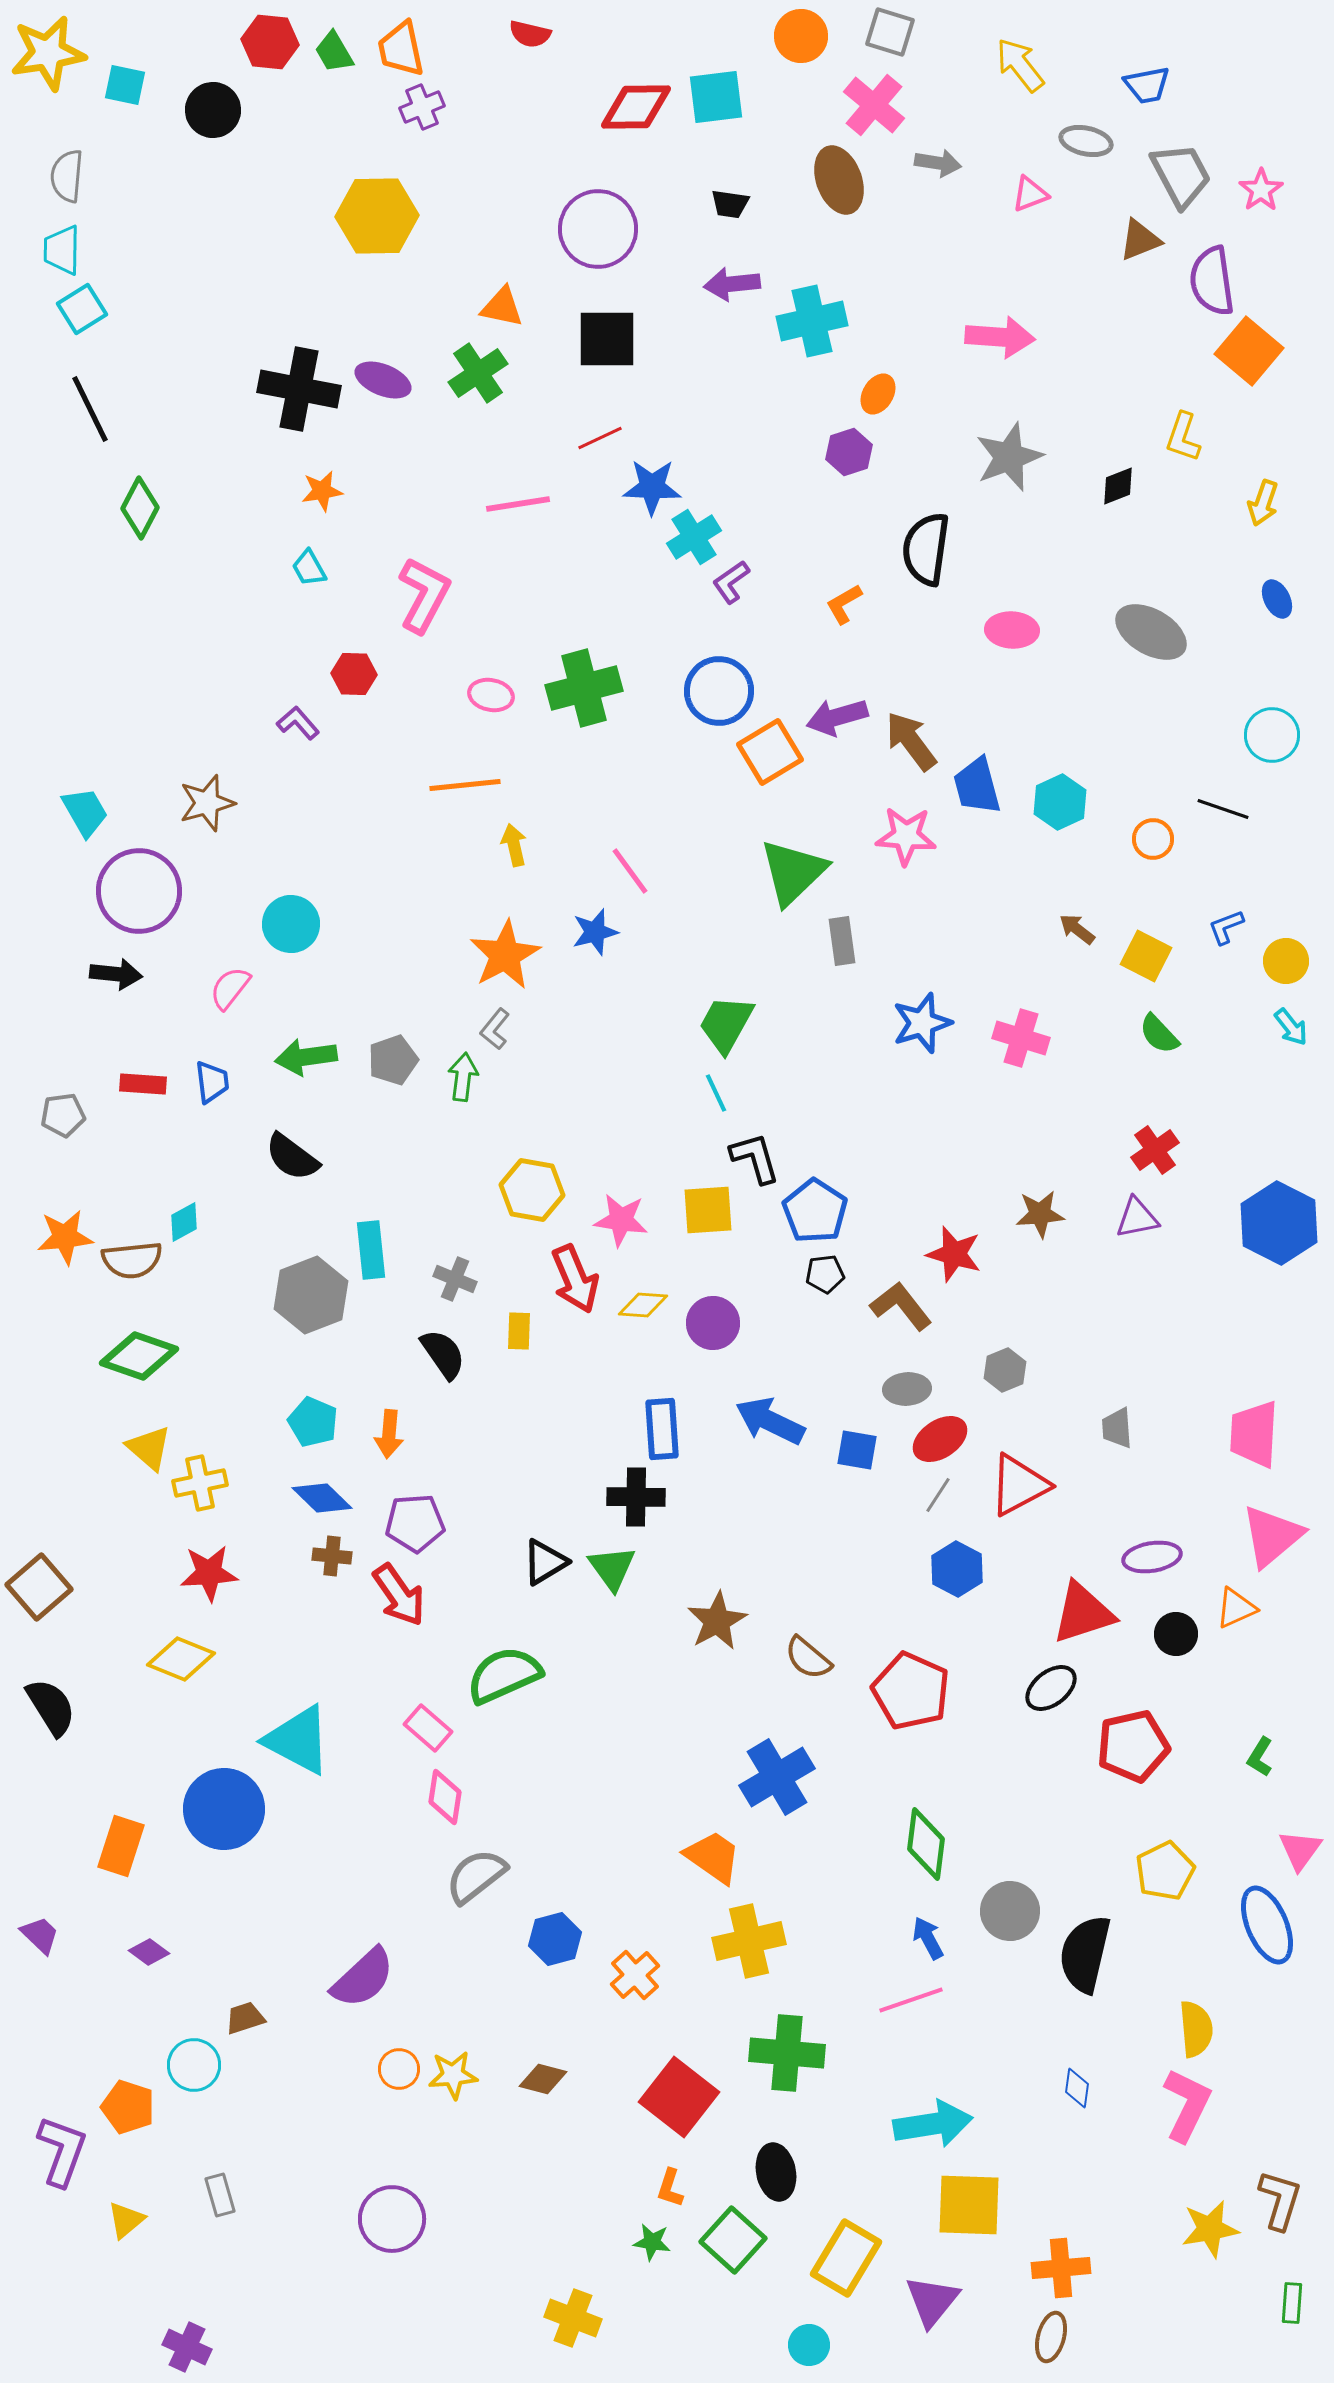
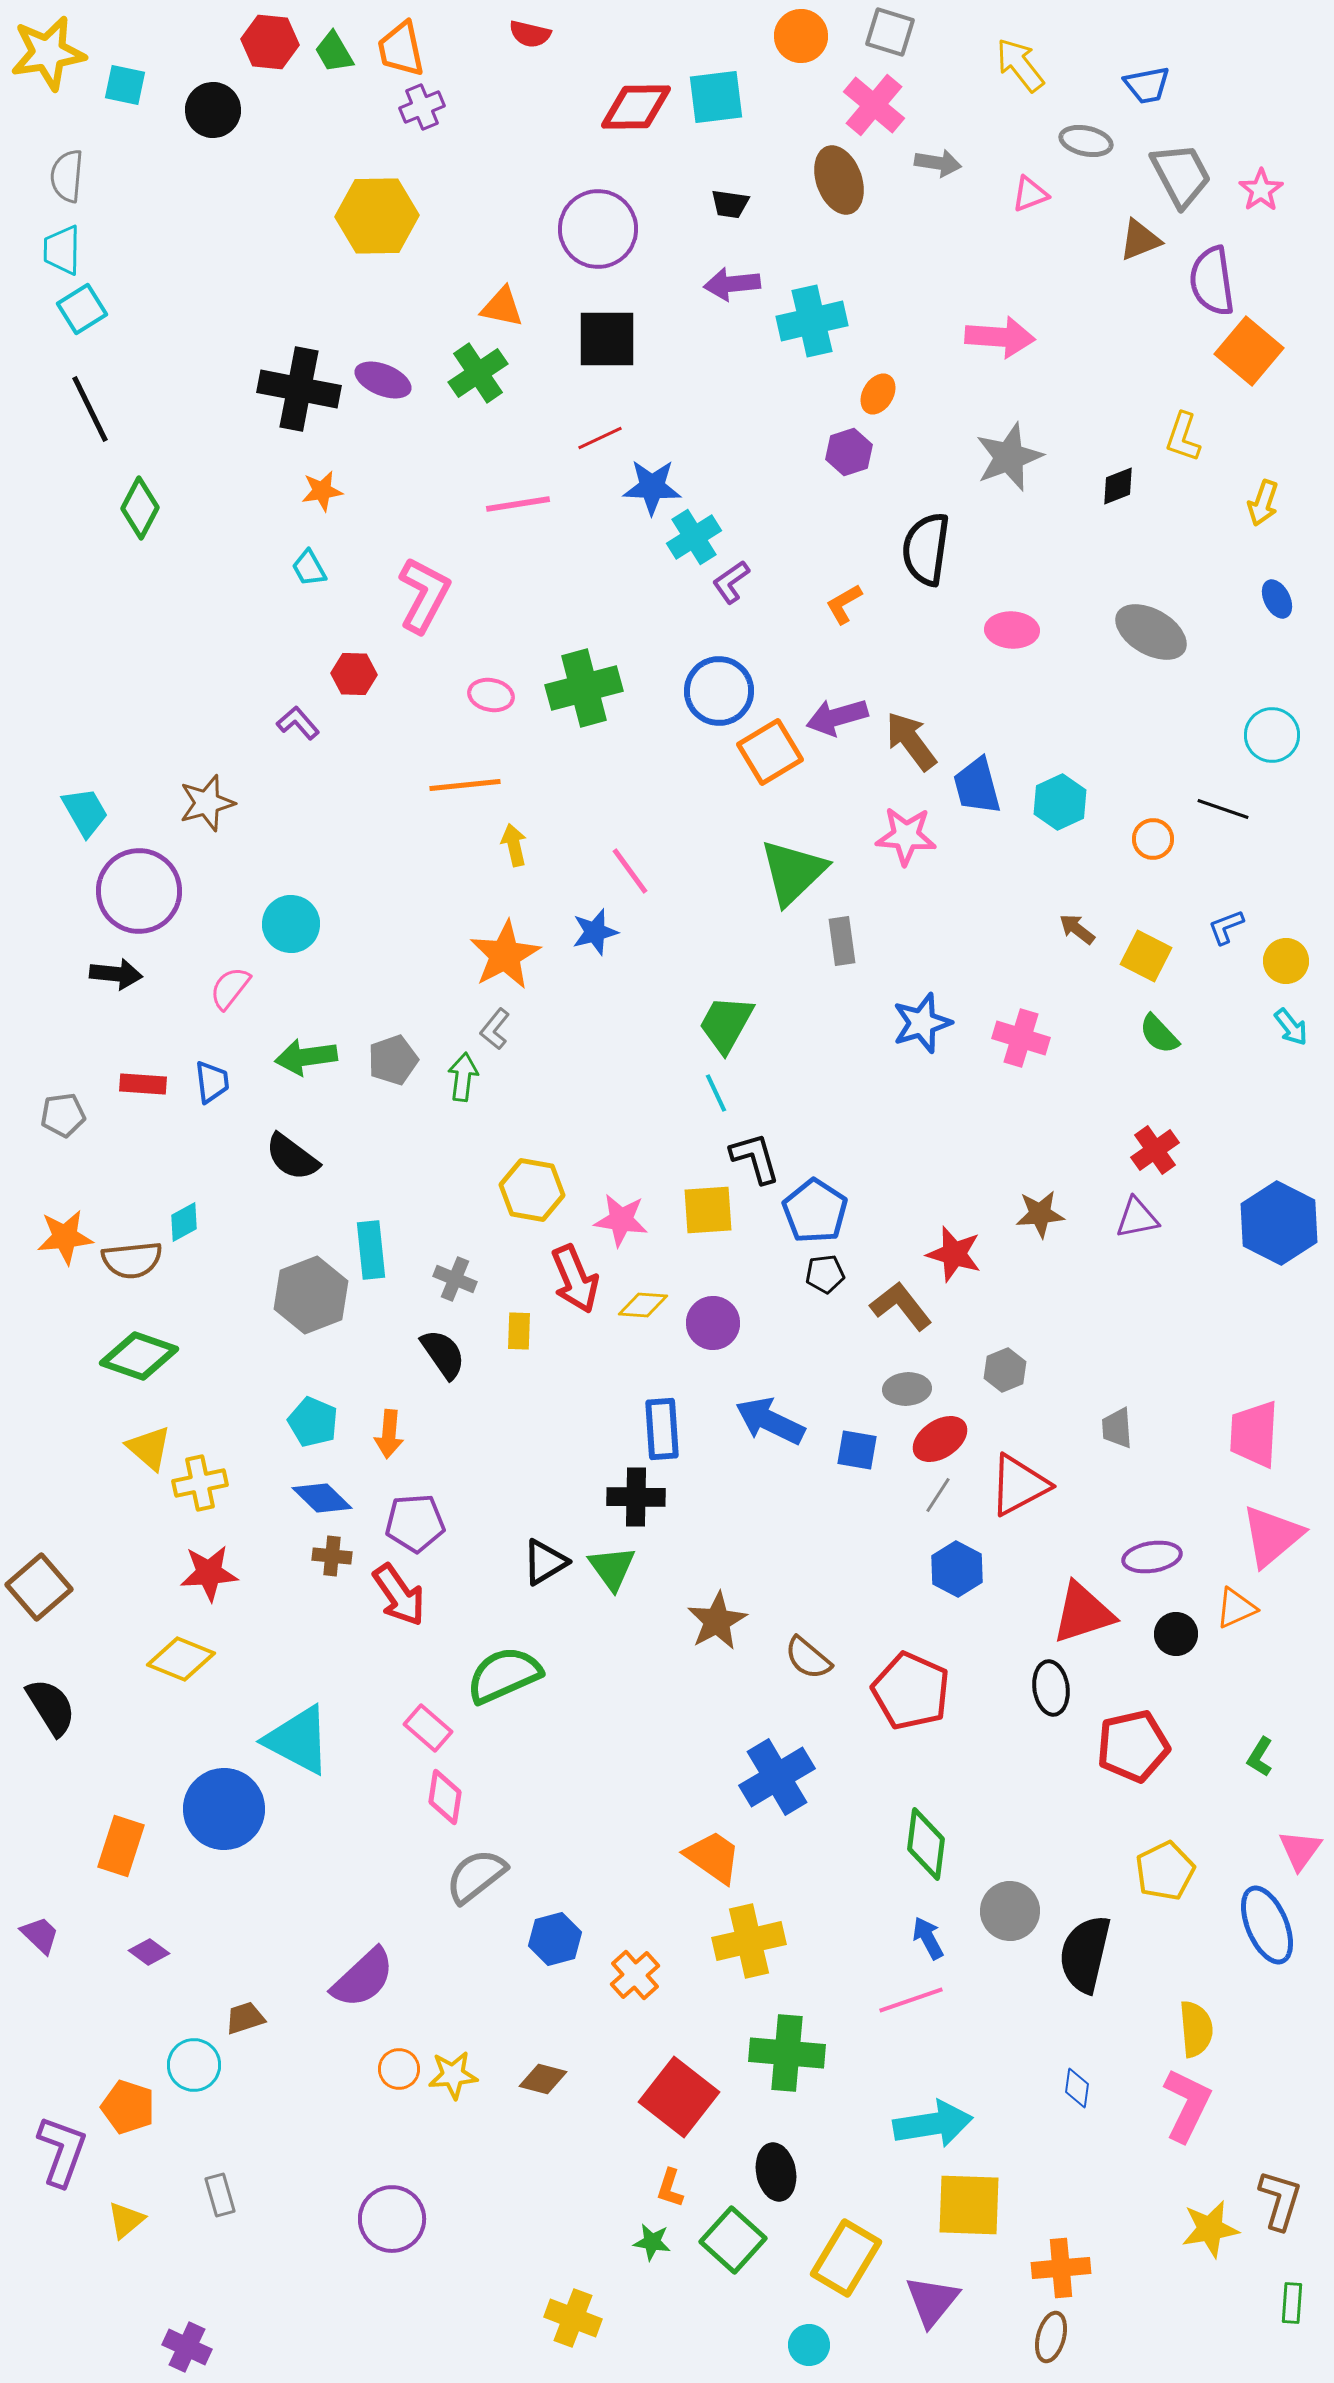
black ellipse at (1051, 1688): rotated 60 degrees counterclockwise
